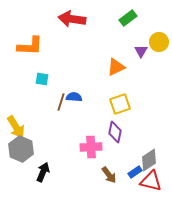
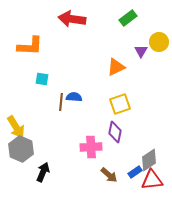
brown line: rotated 12 degrees counterclockwise
brown arrow: rotated 12 degrees counterclockwise
red triangle: moved 1 px right, 1 px up; rotated 20 degrees counterclockwise
